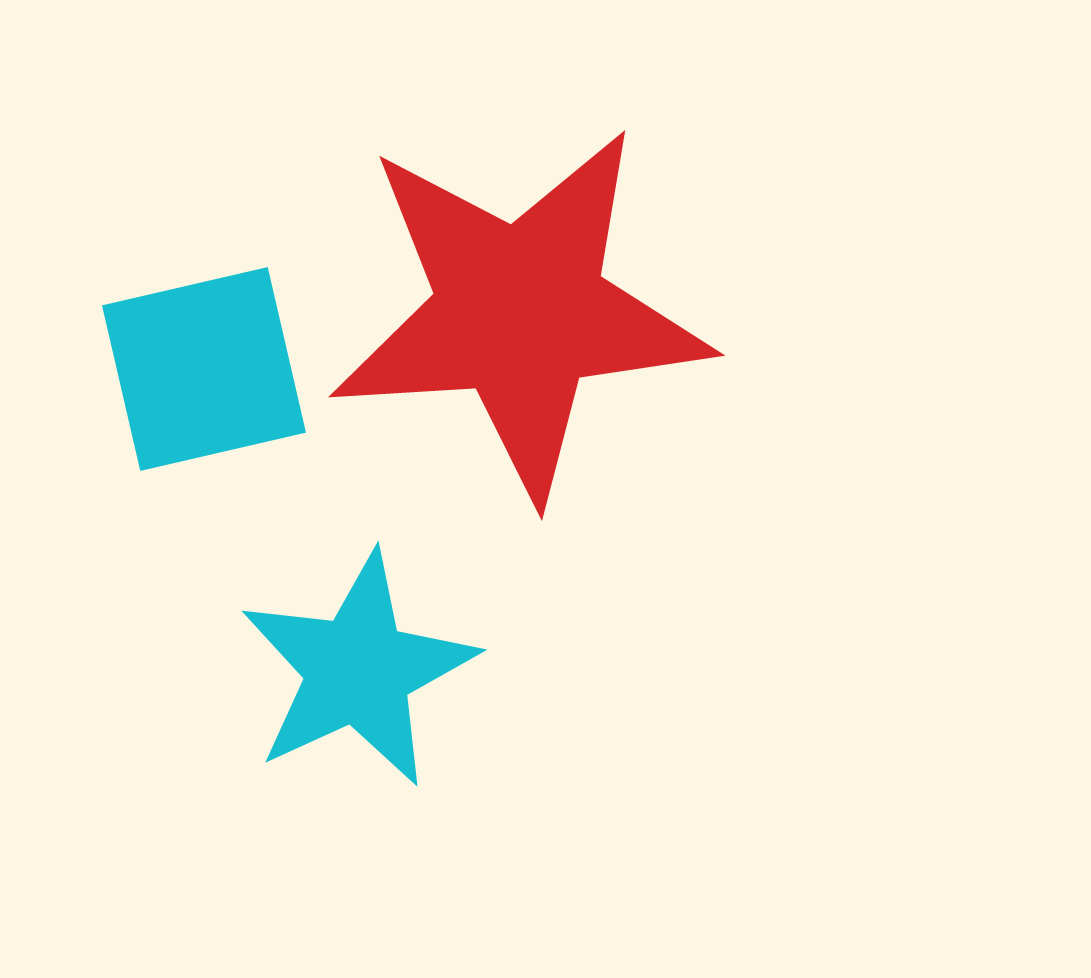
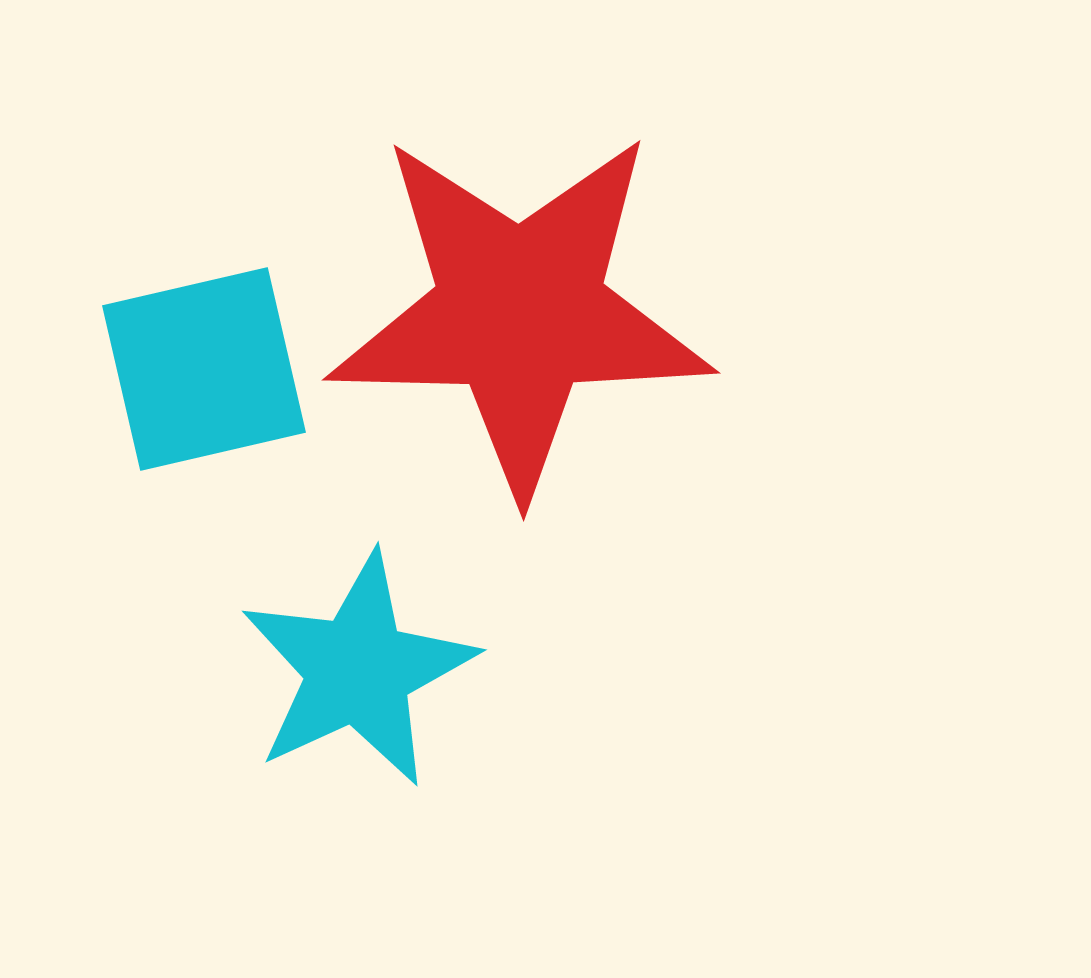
red star: rotated 5 degrees clockwise
